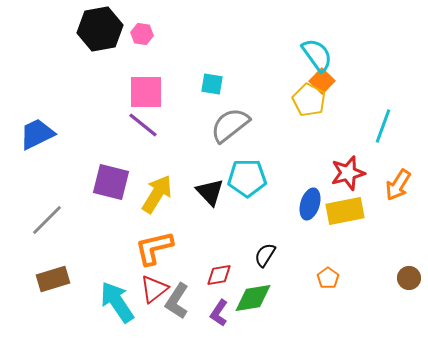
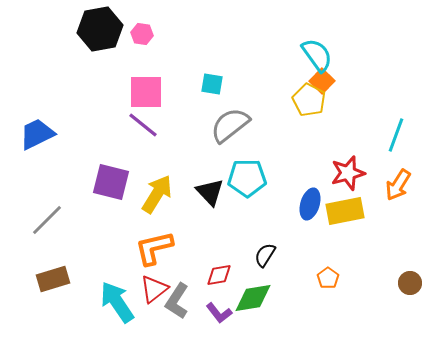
cyan line: moved 13 px right, 9 px down
brown circle: moved 1 px right, 5 px down
purple L-shape: rotated 72 degrees counterclockwise
